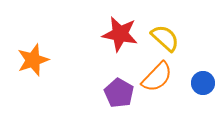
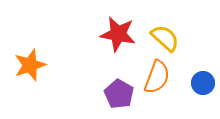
red star: moved 2 px left
orange star: moved 3 px left, 5 px down
orange semicircle: rotated 24 degrees counterclockwise
purple pentagon: moved 1 px down
